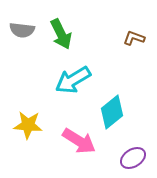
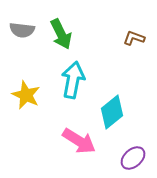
cyan arrow: rotated 132 degrees clockwise
yellow star: moved 2 px left, 30 px up; rotated 20 degrees clockwise
purple ellipse: rotated 10 degrees counterclockwise
